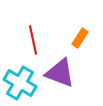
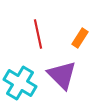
red line: moved 5 px right, 6 px up
purple triangle: moved 2 px right, 2 px down; rotated 24 degrees clockwise
